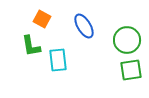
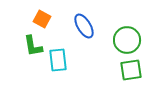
green L-shape: moved 2 px right
